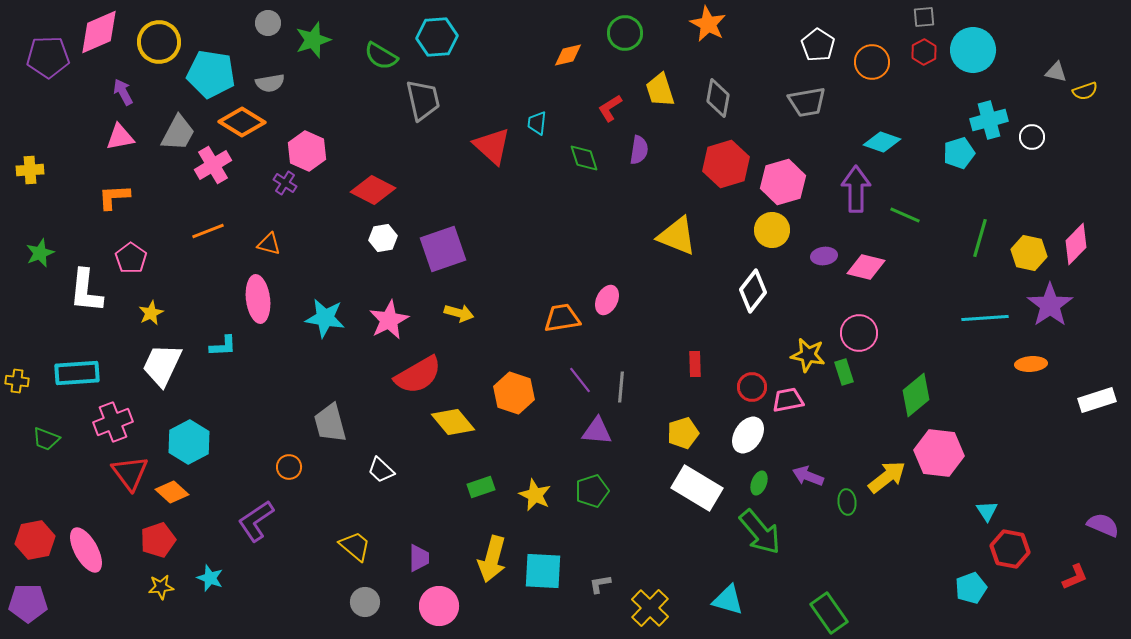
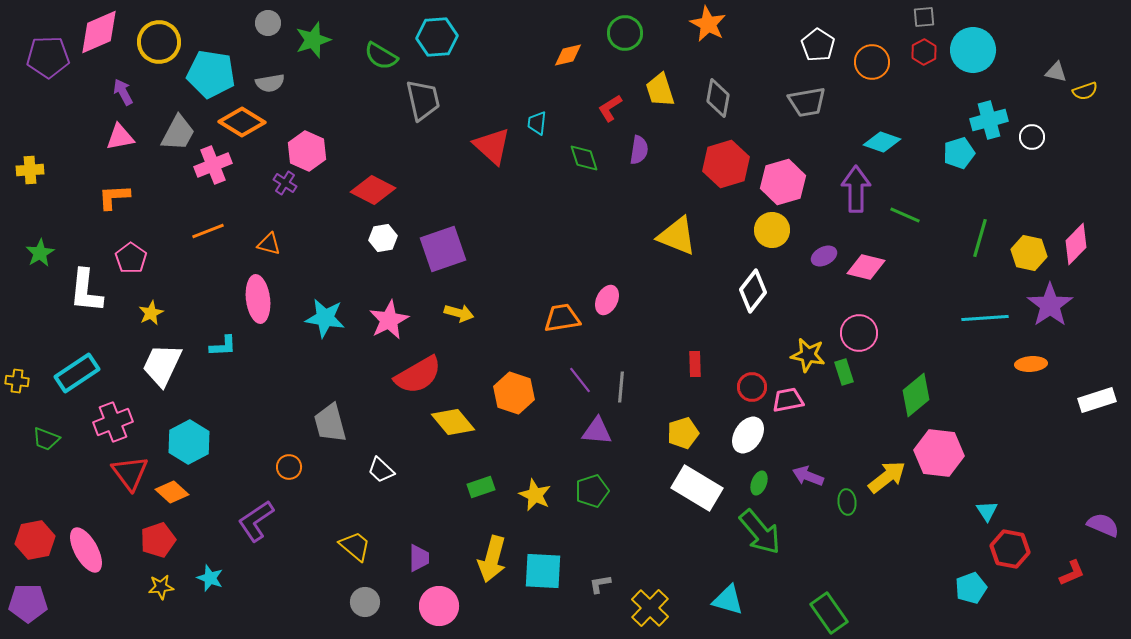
pink cross at (213, 165): rotated 9 degrees clockwise
green star at (40, 253): rotated 8 degrees counterclockwise
purple ellipse at (824, 256): rotated 20 degrees counterclockwise
cyan rectangle at (77, 373): rotated 30 degrees counterclockwise
red L-shape at (1075, 577): moved 3 px left, 4 px up
